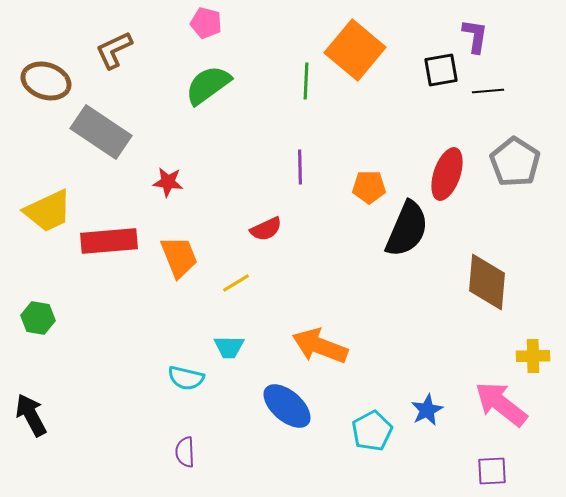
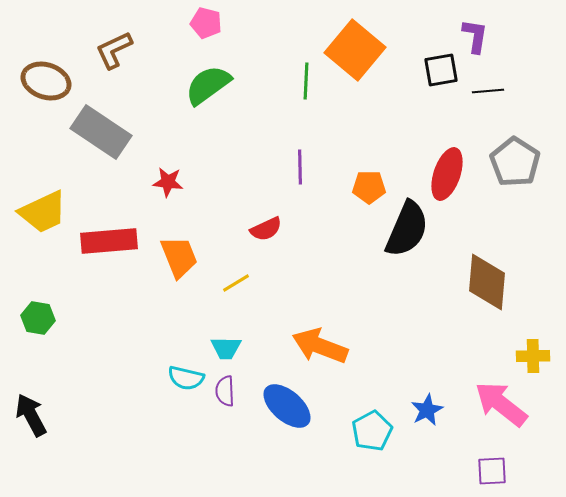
yellow trapezoid: moved 5 px left, 1 px down
cyan trapezoid: moved 3 px left, 1 px down
purple semicircle: moved 40 px right, 61 px up
